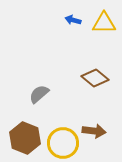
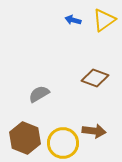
yellow triangle: moved 3 px up; rotated 35 degrees counterclockwise
brown diamond: rotated 20 degrees counterclockwise
gray semicircle: rotated 10 degrees clockwise
